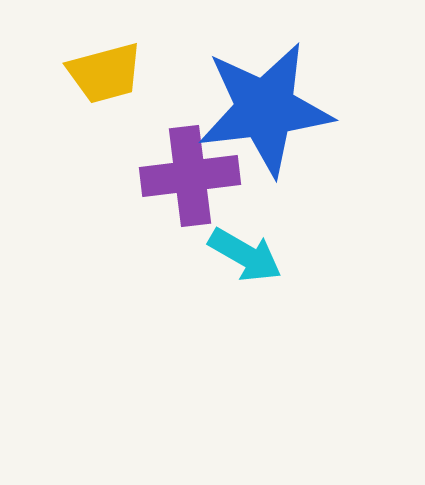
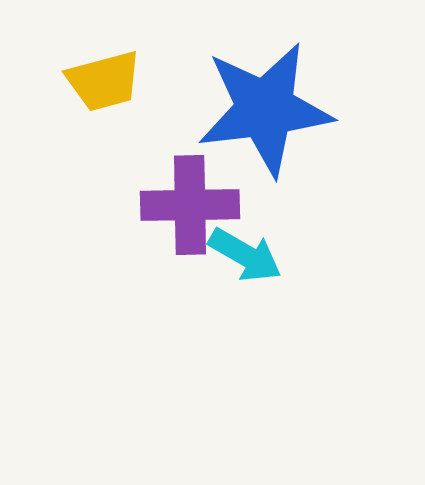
yellow trapezoid: moved 1 px left, 8 px down
purple cross: moved 29 px down; rotated 6 degrees clockwise
